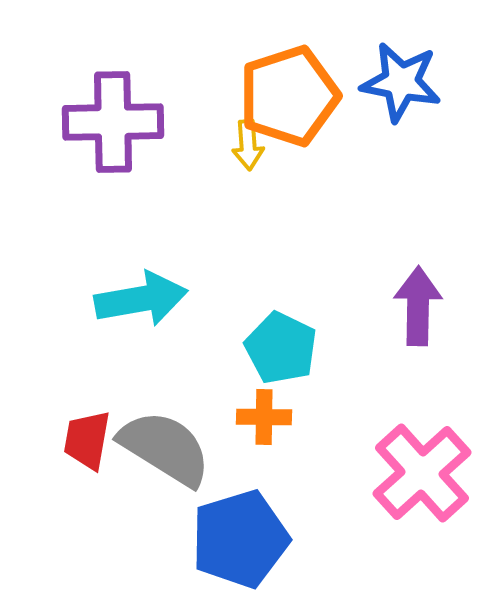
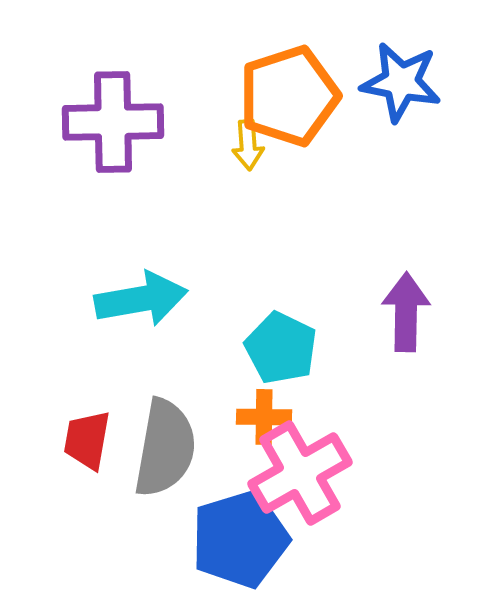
purple arrow: moved 12 px left, 6 px down
gray semicircle: rotated 68 degrees clockwise
pink cross: moved 122 px left; rotated 12 degrees clockwise
